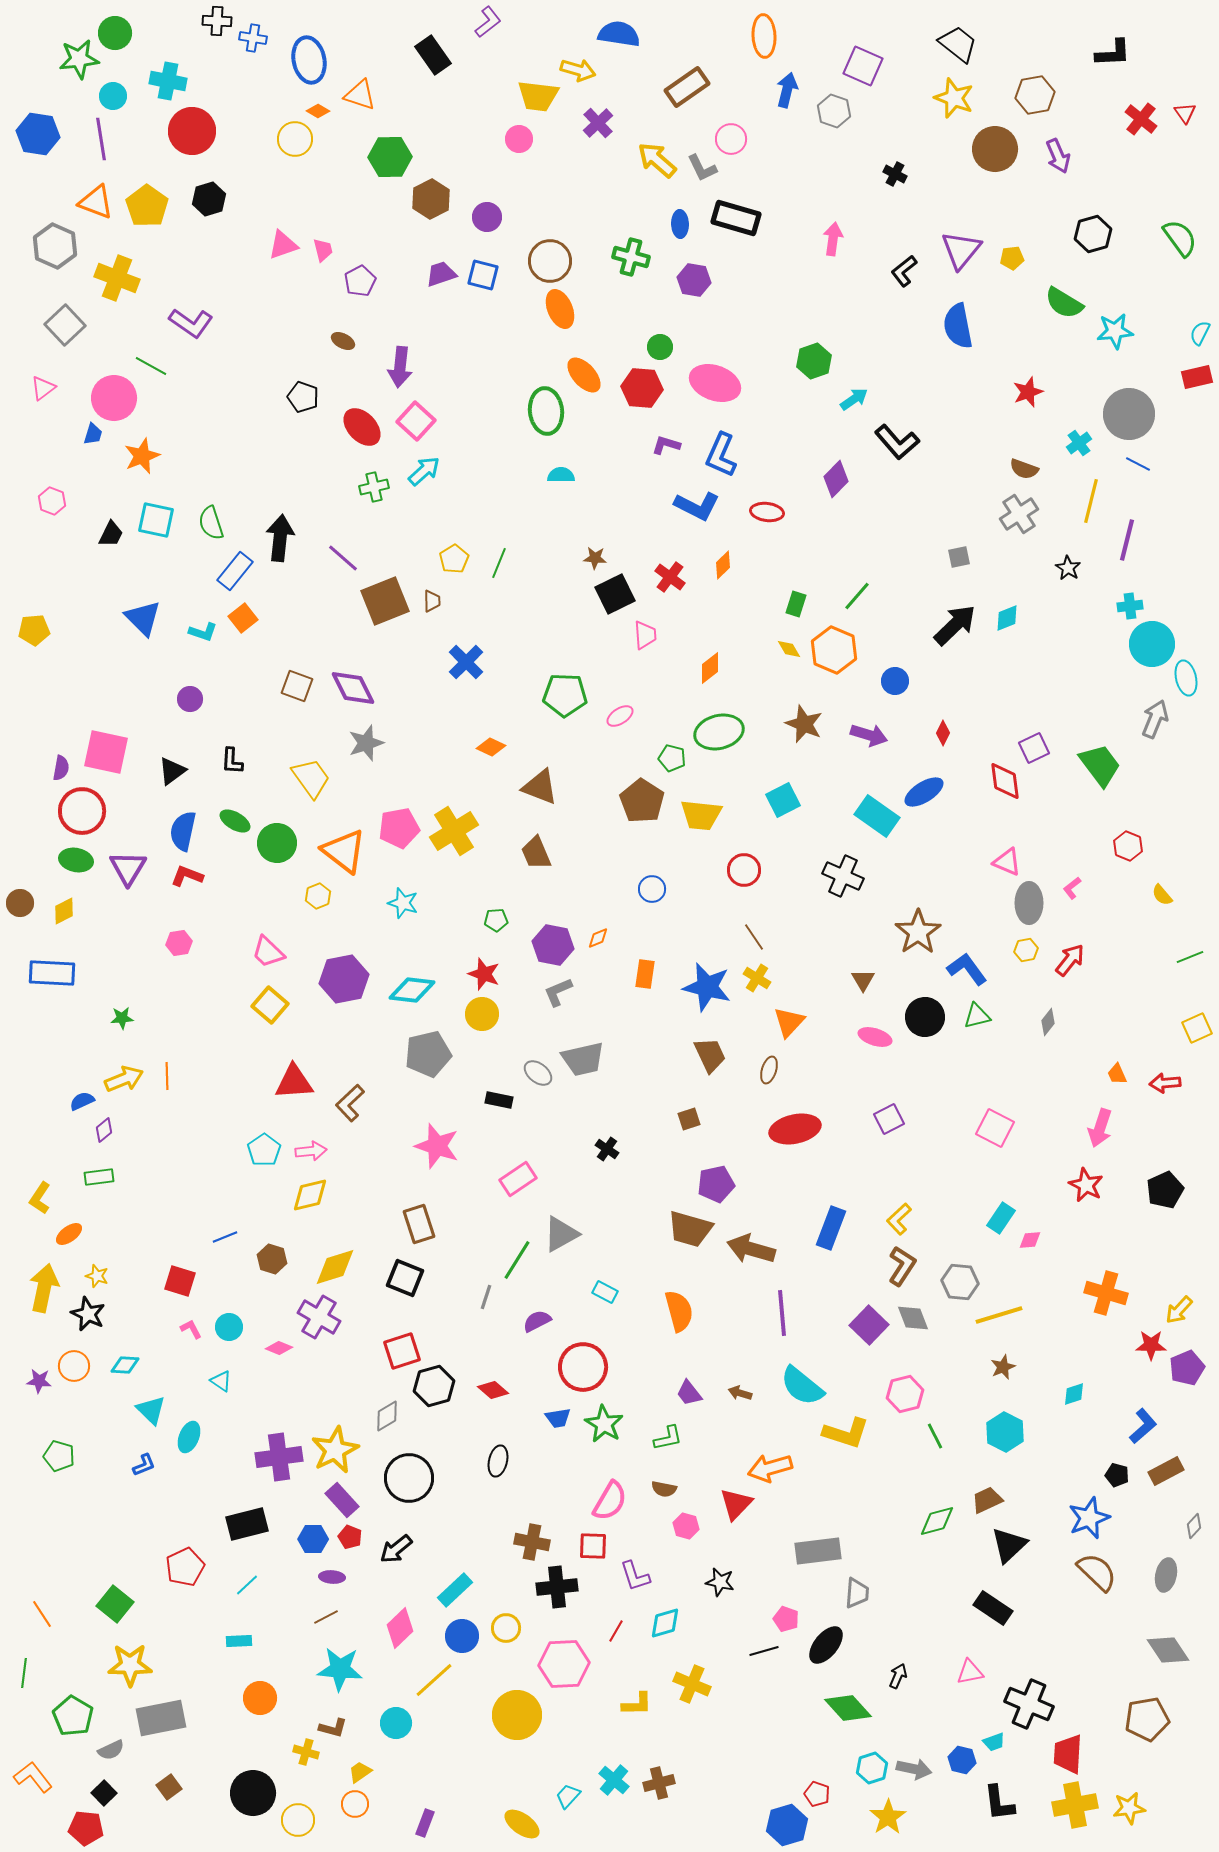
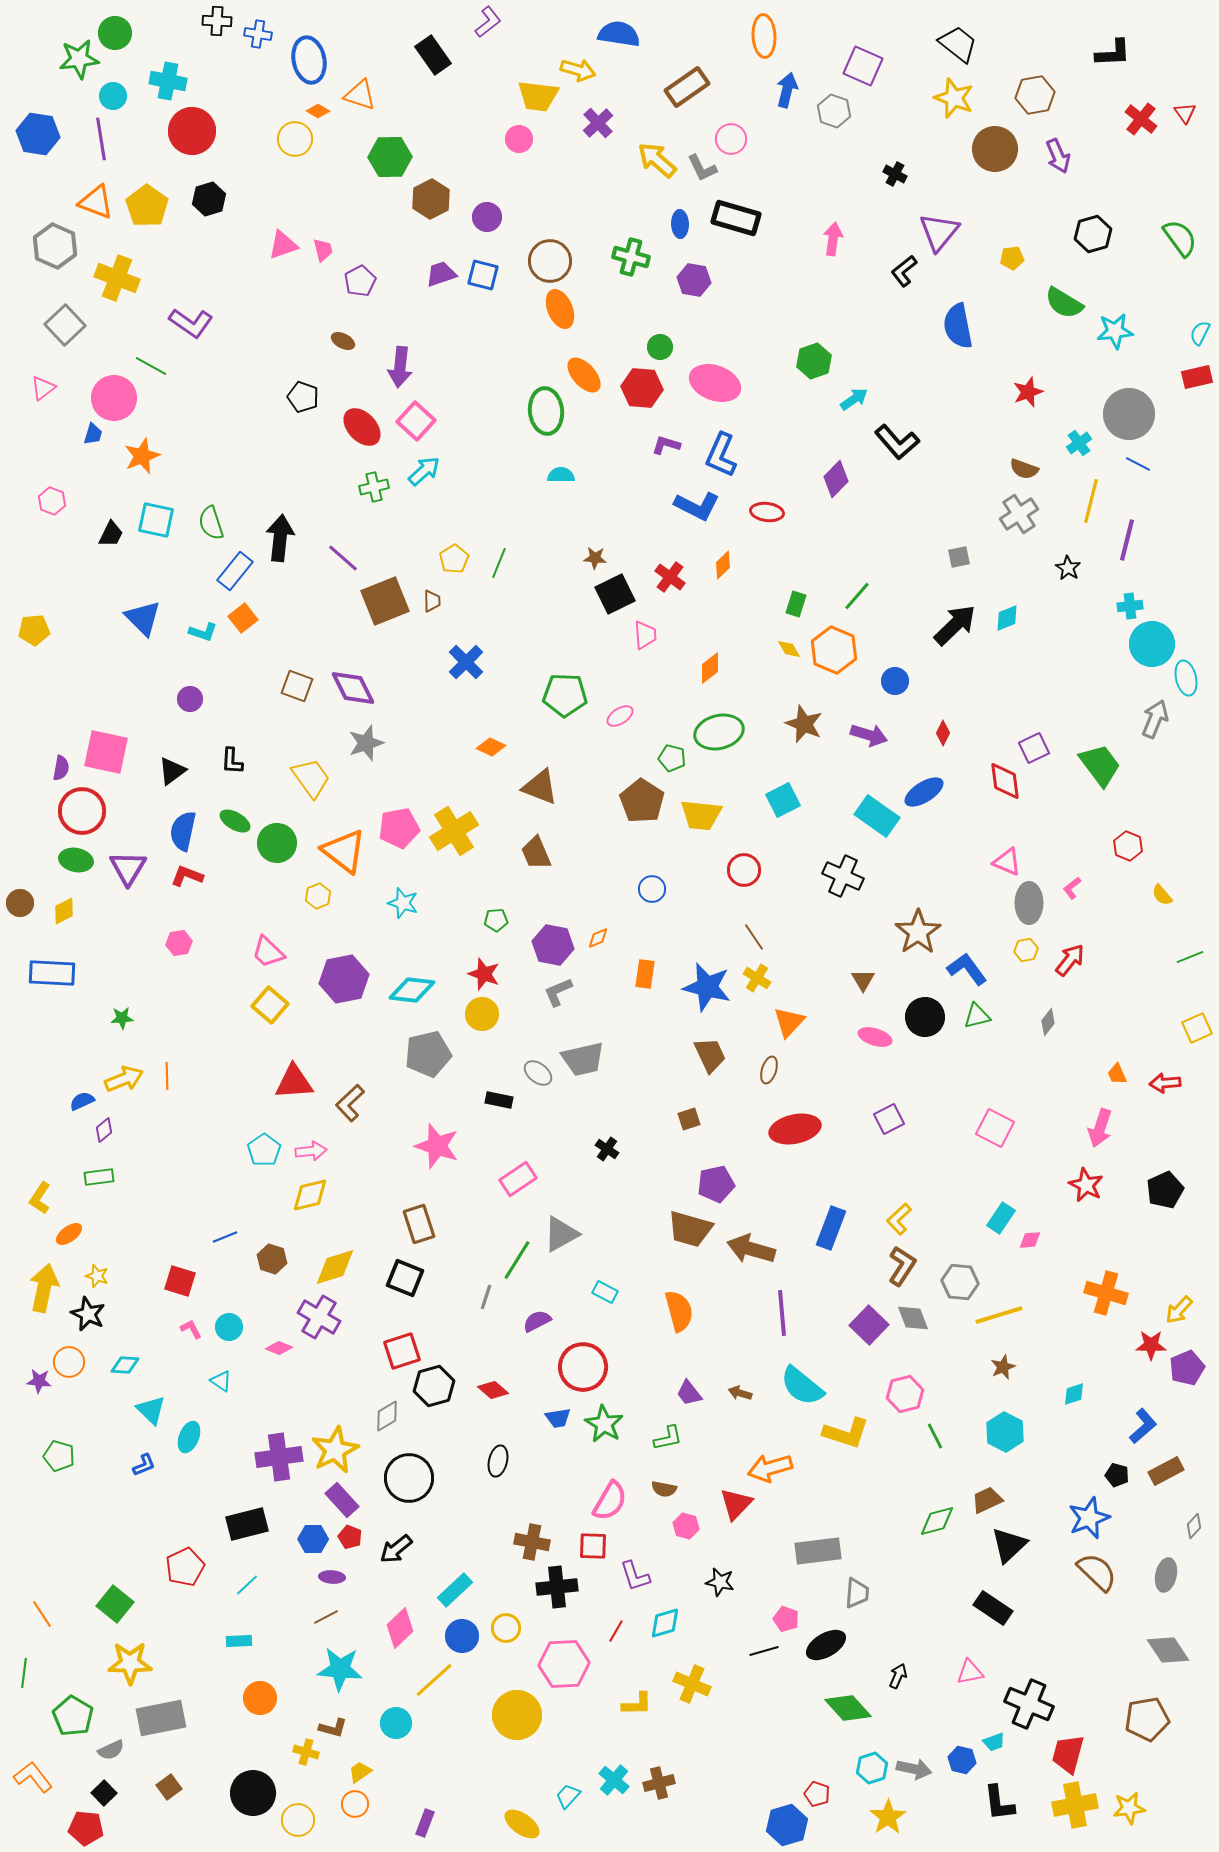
blue cross at (253, 38): moved 5 px right, 4 px up
purple triangle at (961, 250): moved 22 px left, 18 px up
orange circle at (74, 1366): moved 5 px left, 4 px up
black ellipse at (826, 1645): rotated 21 degrees clockwise
yellow star at (130, 1665): moved 2 px up
red trapezoid at (1068, 1754): rotated 12 degrees clockwise
